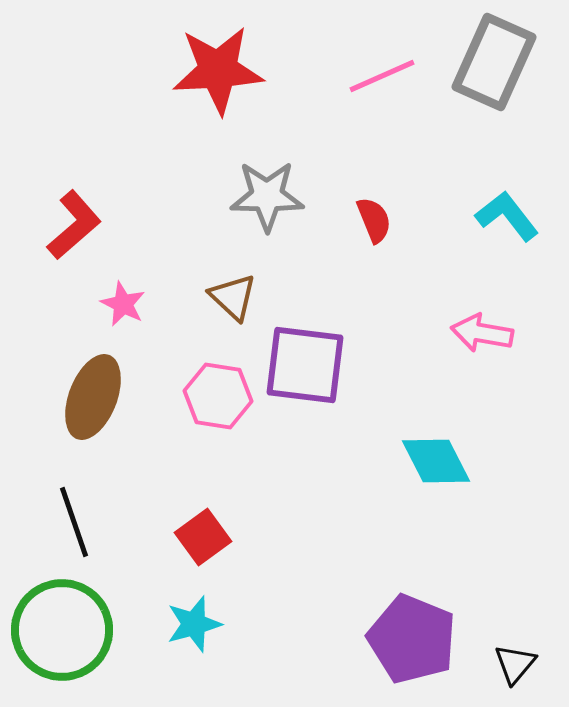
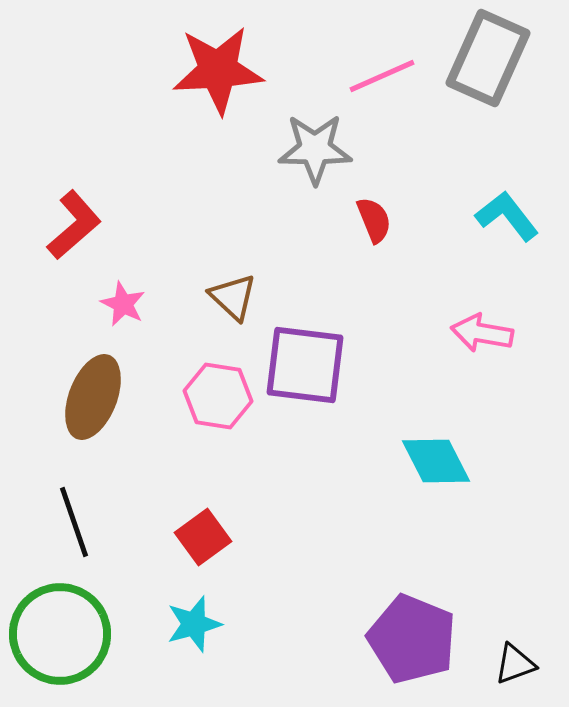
gray rectangle: moved 6 px left, 4 px up
gray star: moved 48 px right, 47 px up
green circle: moved 2 px left, 4 px down
black triangle: rotated 30 degrees clockwise
